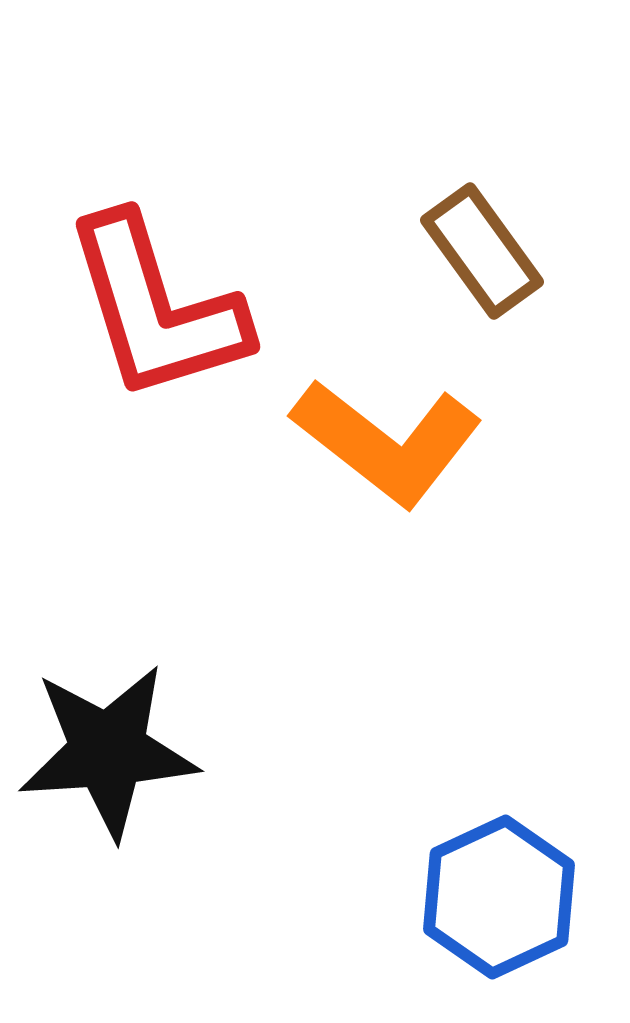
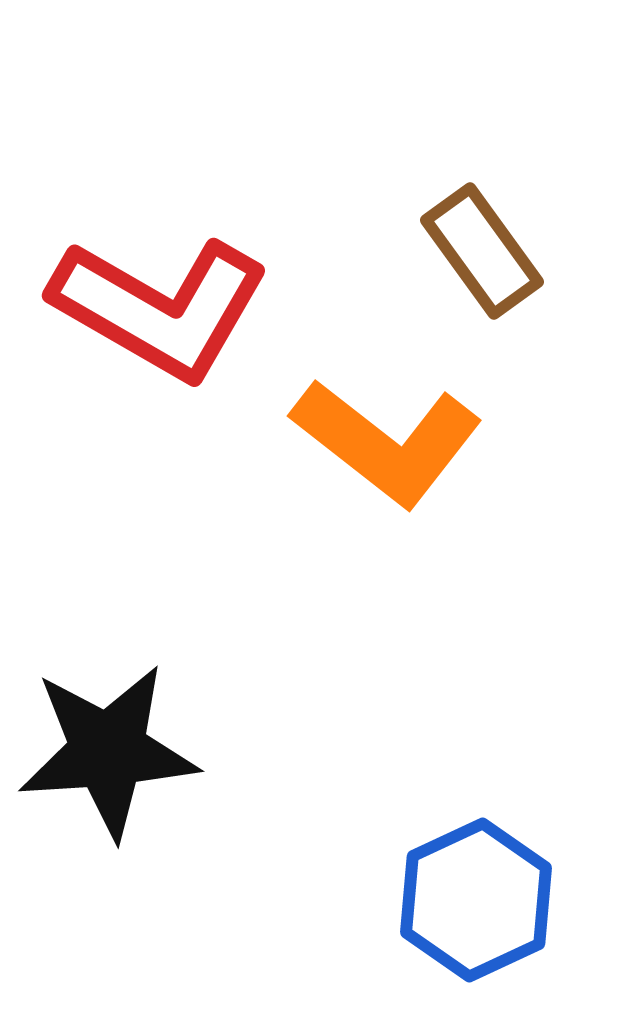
red L-shape: moved 4 px right; rotated 43 degrees counterclockwise
blue hexagon: moved 23 px left, 3 px down
